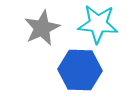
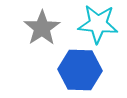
gray star: rotated 9 degrees counterclockwise
